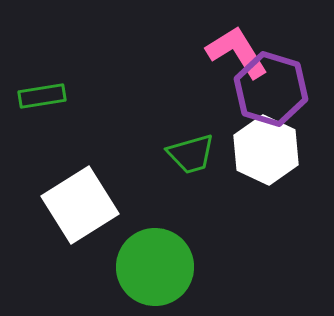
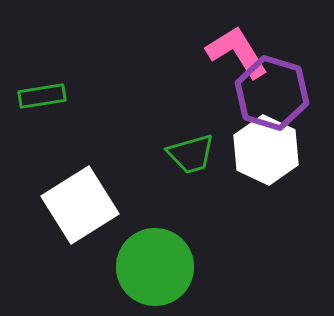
purple hexagon: moved 1 px right, 4 px down
